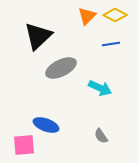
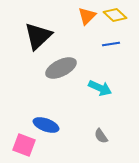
yellow diamond: rotated 15 degrees clockwise
pink square: rotated 25 degrees clockwise
